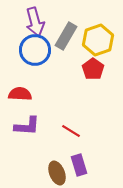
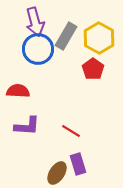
yellow hexagon: moved 1 px right, 2 px up; rotated 12 degrees counterclockwise
blue circle: moved 3 px right, 1 px up
red semicircle: moved 2 px left, 3 px up
purple rectangle: moved 1 px left, 1 px up
brown ellipse: rotated 55 degrees clockwise
